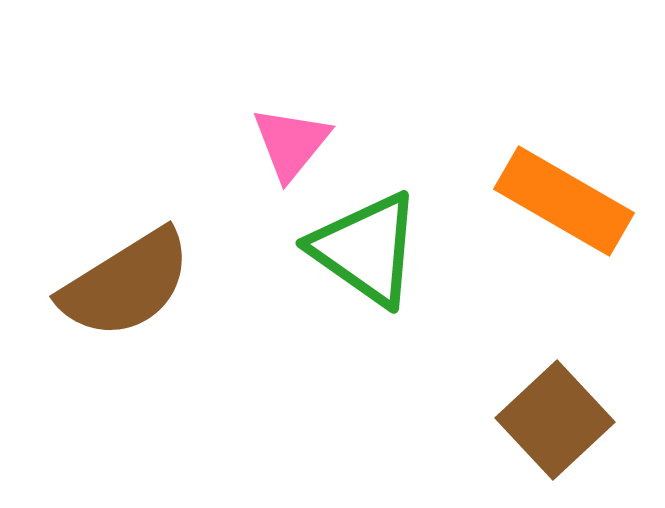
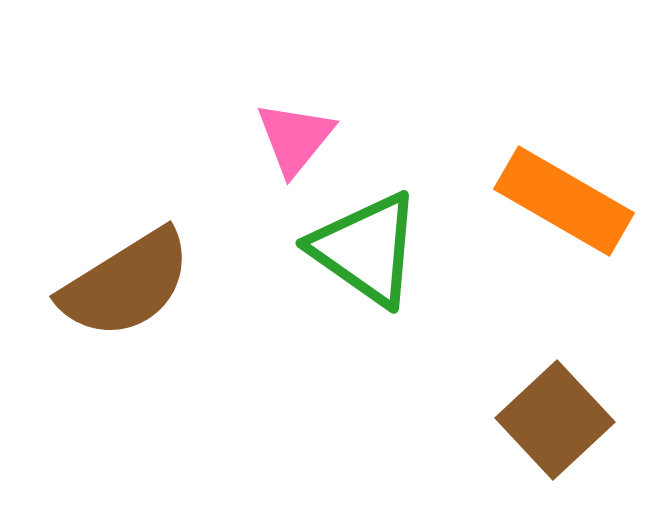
pink triangle: moved 4 px right, 5 px up
